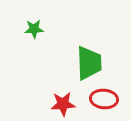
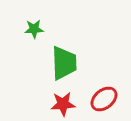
green trapezoid: moved 25 px left
red ellipse: rotated 44 degrees counterclockwise
